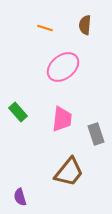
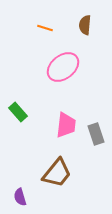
pink trapezoid: moved 4 px right, 6 px down
brown trapezoid: moved 12 px left, 1 px down
